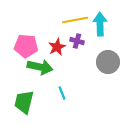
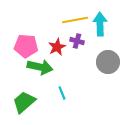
green trapezoid: rotated 35 degrees clockwise
